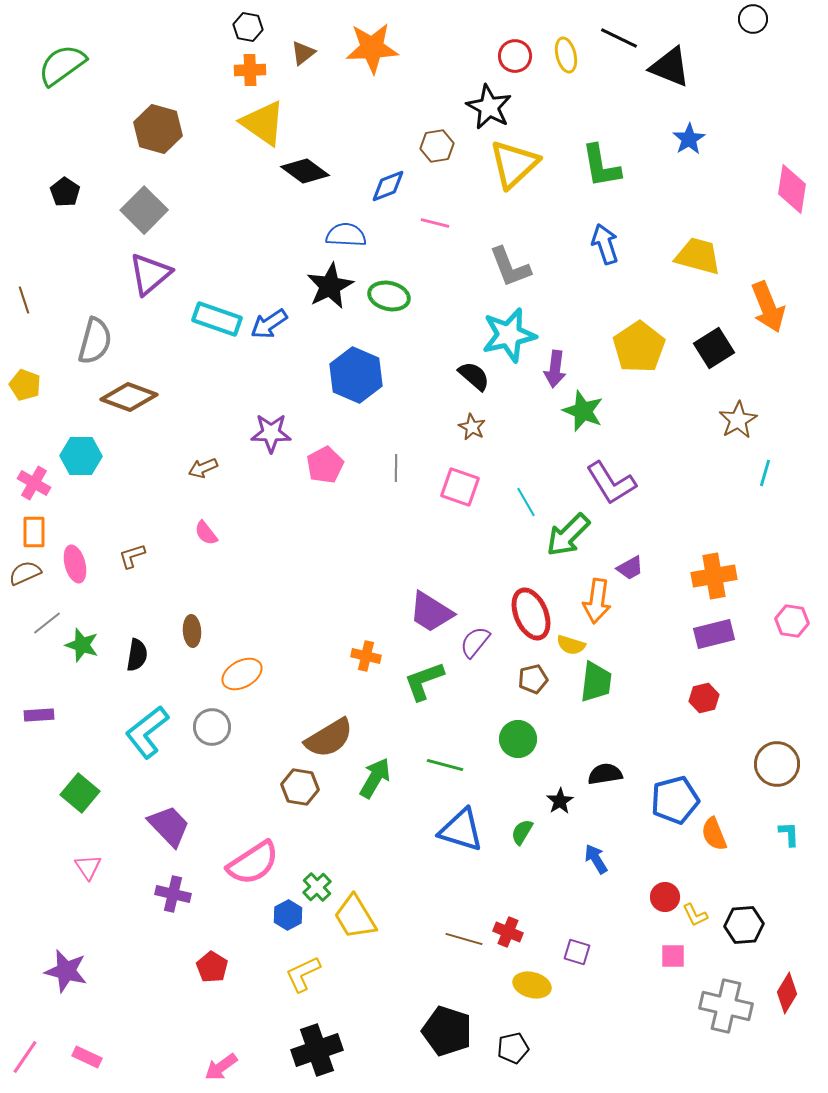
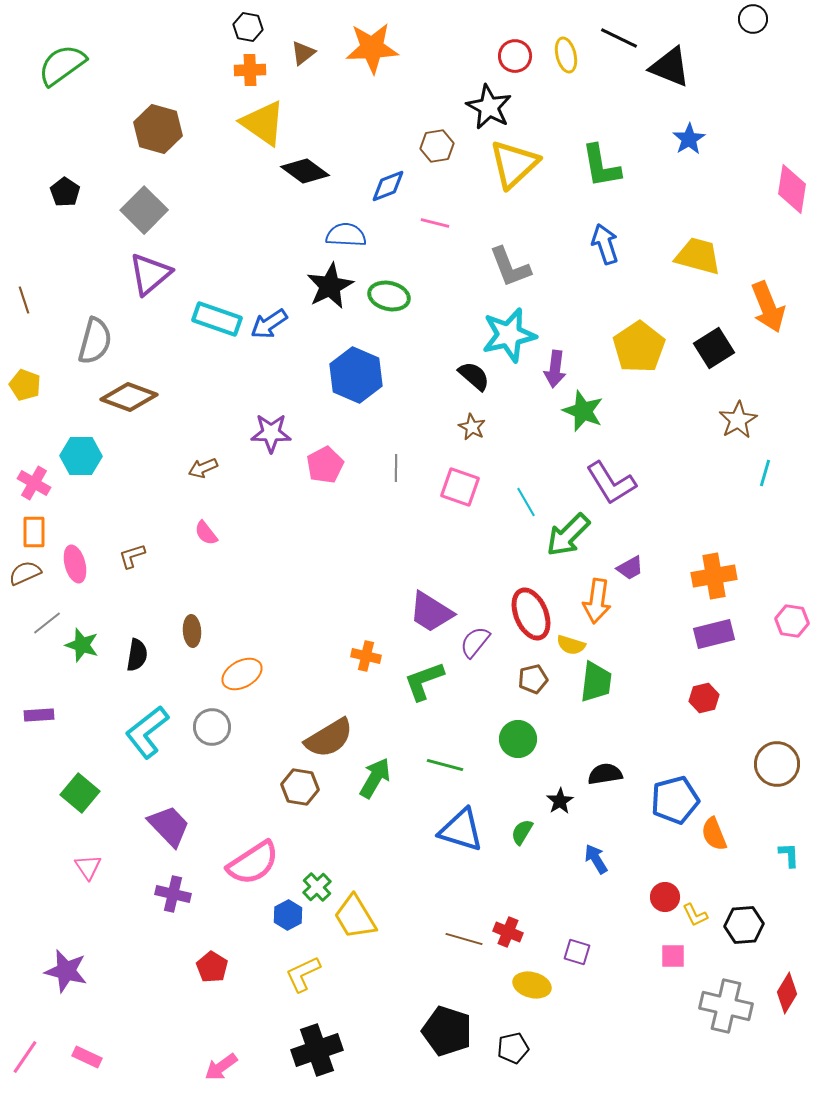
cyan L-shape at (789, 834): moved 21 px down
